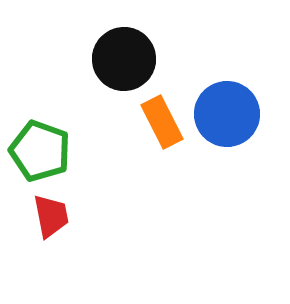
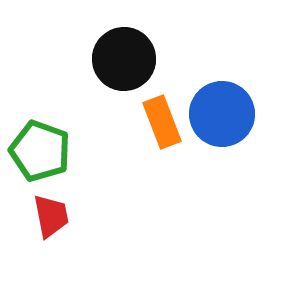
blue circle: moved 5 px left
orange rectangle: rotated 6 degrees clockwise
